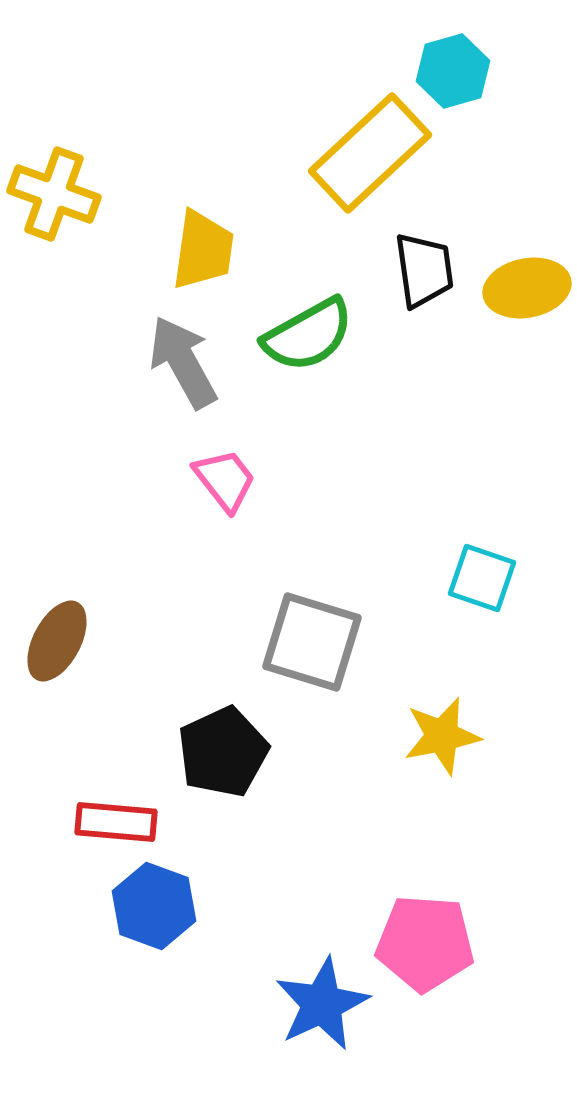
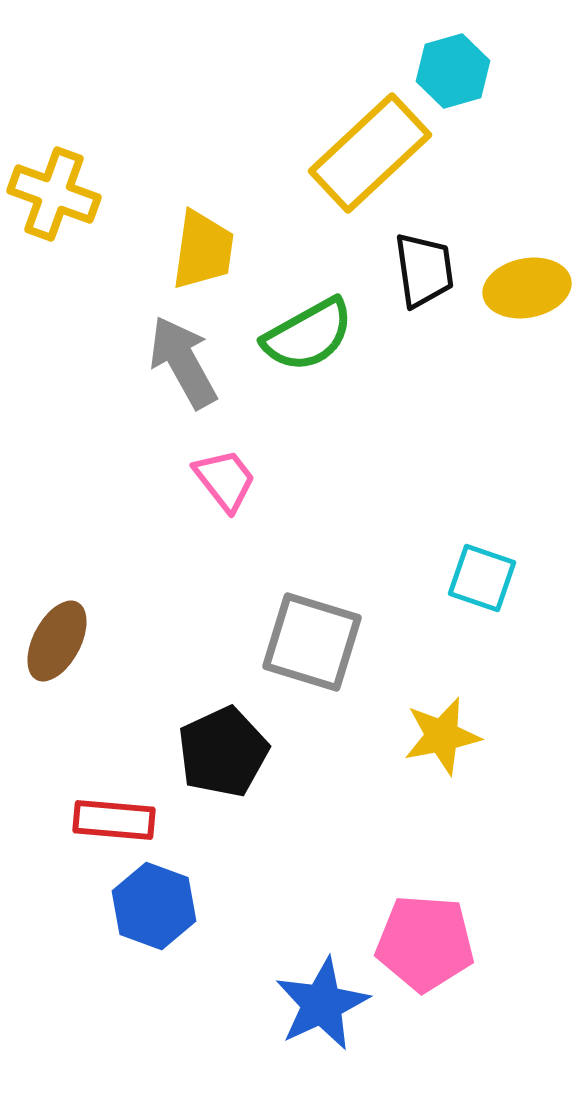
red rectangle: moved 2 px left, 2 px up
